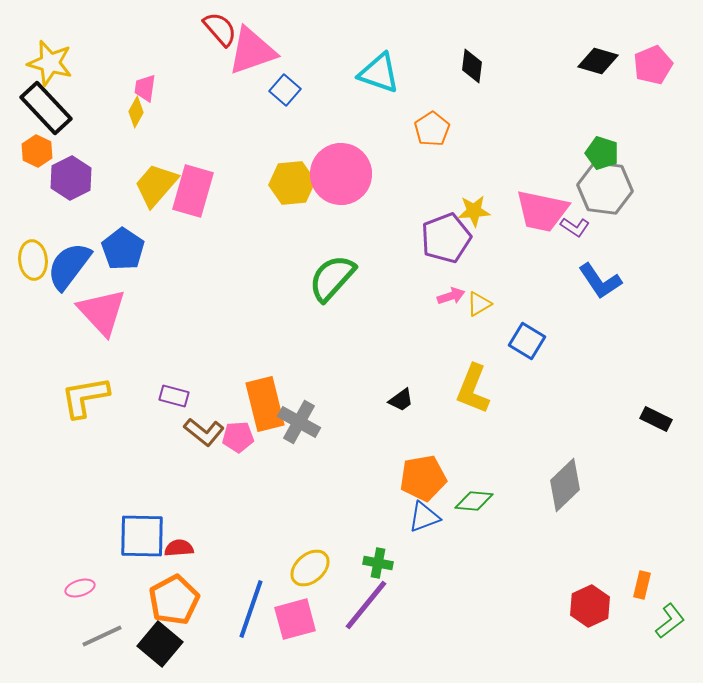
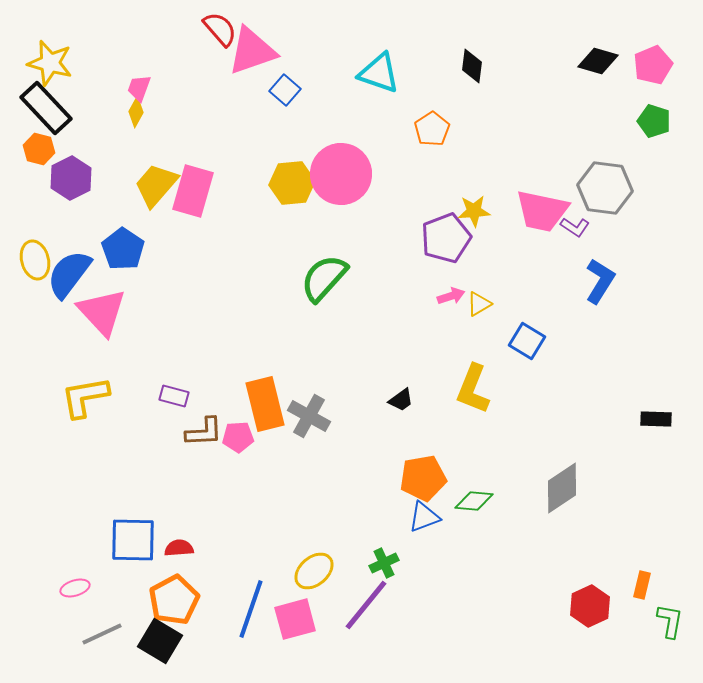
pink trapezoid at (145, 88): moved 6 px left; rotated 12 degrees clockwise
orange hexagon at (37, 151): moved 2 px right, 2 px up; rotated 12 degrees counterclockwise
green pentagon at (602, 153): moved 52 px right, 32 px up
yellow ellipse at (33, 260): moved 2 px right; rotated 9 degrees counterclockwise
blue semicircle at (69, 266): moved 8 px down
green semicircle at (332, 278): moved 8 px left
blue L-shape at (600, 281): rotated 114 degrees counterclockwise
black rectangle at (656, 419): rotated 24 degrees counterclockwise
gray cross at (299, 422): moved 10 px right, 6 px up
brown L-shape at (204, 432): rotated 42 degrees counterclockwise
gray diamond at (565, 485): moved 3 px left, 3 px down; rotated 10 degrees clockwise
blue square at (142, 536): moved 9 px left, 4 px down
green cross at (378, 563): moved 6 px right; rotated 36 degrees counterclockwise
yellow ellipse at (310, 568): moved 4 px right, 3 px down
pink ellipse at (80, 588): moved 5 px left
green L-shape at (670, 621): rotated 42 degrees counterclockwise
gray line at (102, 636): moved 2 px up
black square at (160, 644): moved 3 px up; rotated 9 degrees counterclockwise
